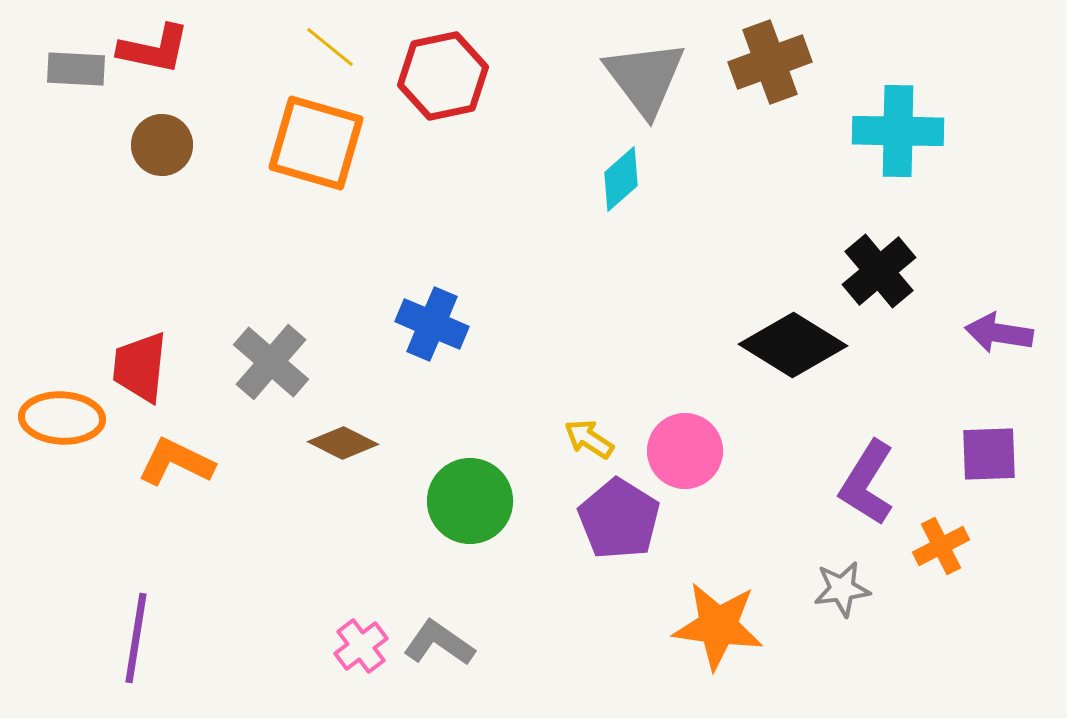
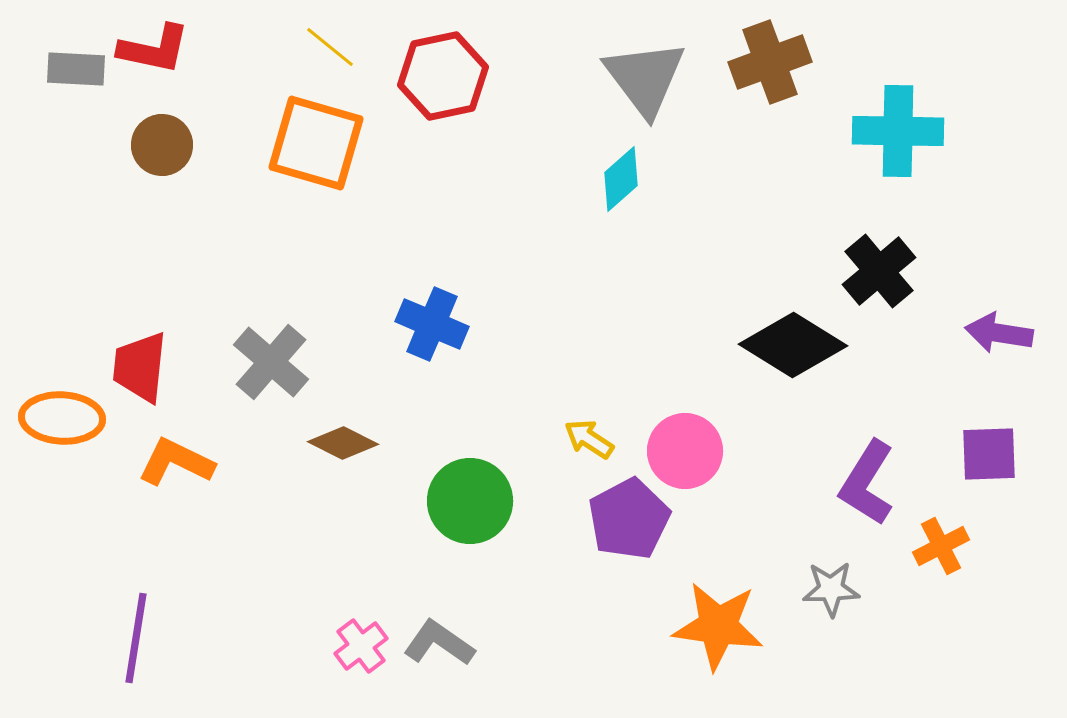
purple pentagon: moved 10 px right; rotated 12 degrees clockwise
gray star: moved 11 px left; rotated 6 degrees clockwise
